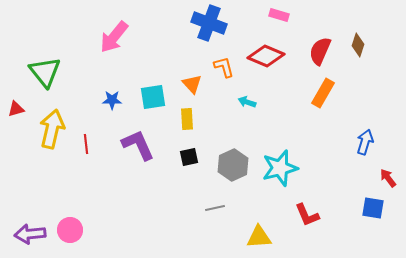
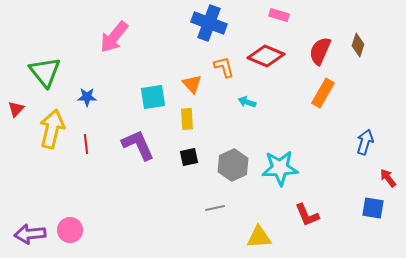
blue star: moved 25 px left, 3 px up
red triangle: rotated 30 degrees counterclockwise
cyan star: rotated 12 degrees clockwise
